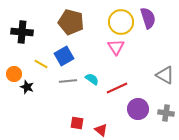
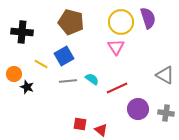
red square: moved 3 px right, 1 px down
